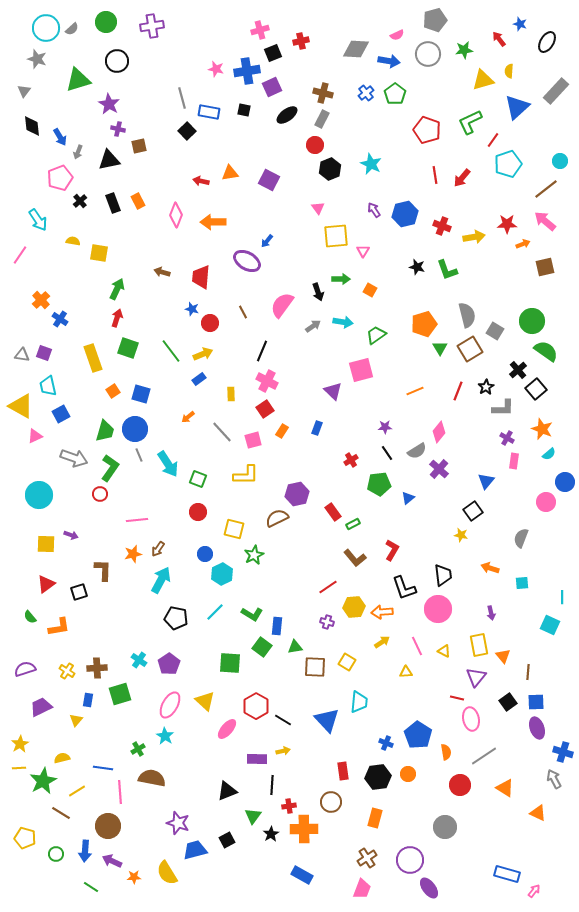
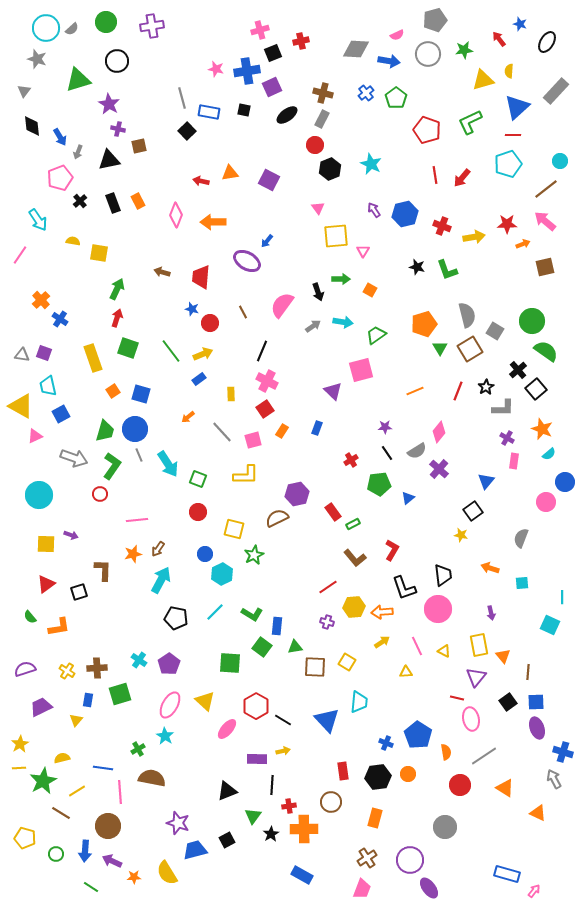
green pentagon at (395, 94): moved 1 px right, 4 px down
red line at (493, 140): moved 20 px right, 5 px up; rotated 56 degrees clockwise
green L-shape at (110, 468): moved 2 px right, 2 px up
